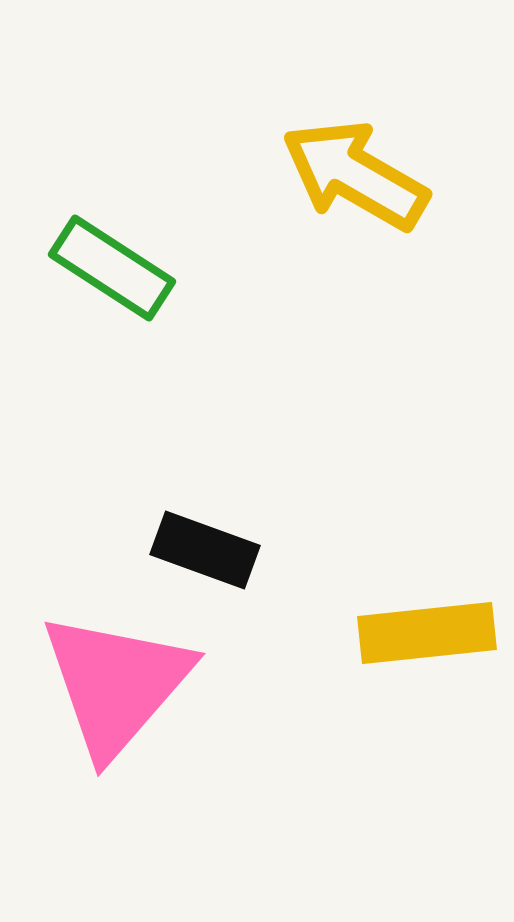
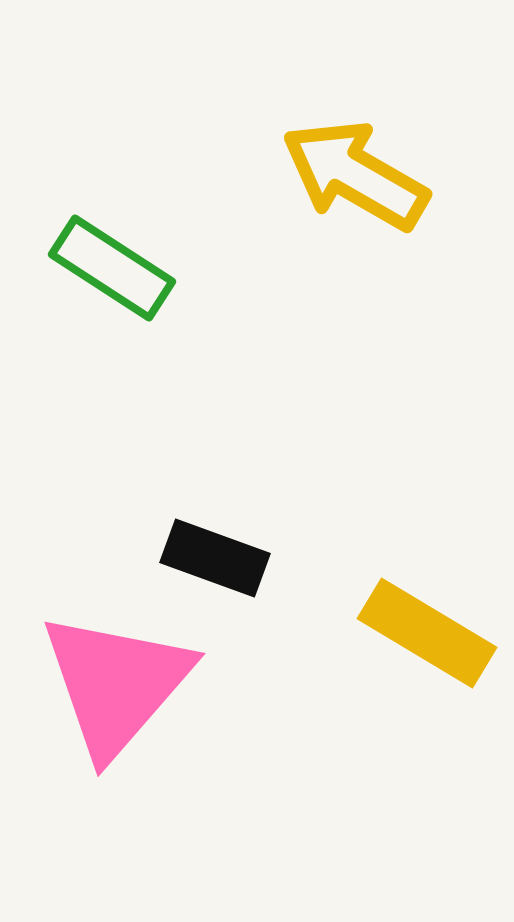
black rectangle: moved 10 px right, 8 px down
yellow rectangle: rotated 37 degrees clockwise
